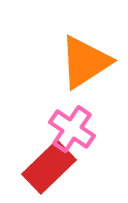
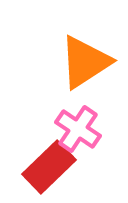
pink cross: moved 6 px right
